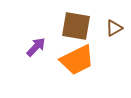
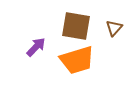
brown triangle: rotated 18 degrees counterclockwise
orange trapezoid: rotated 9 degrees clockwise
